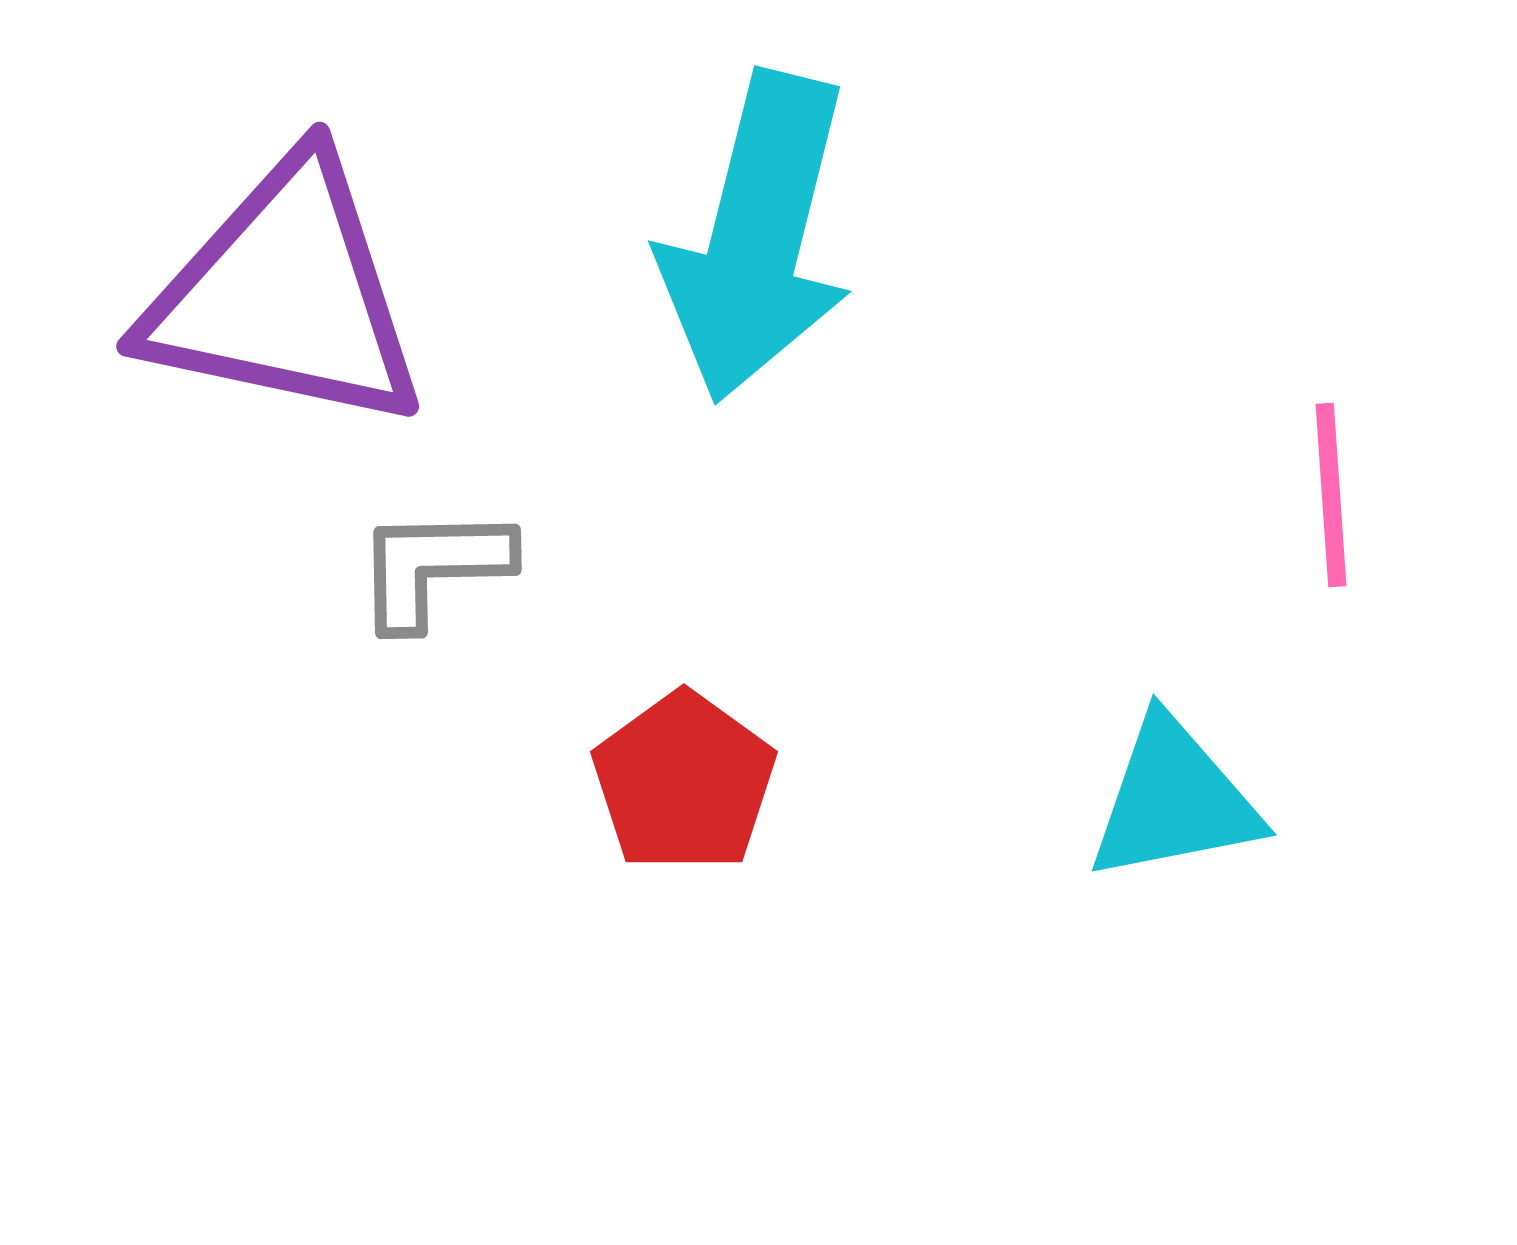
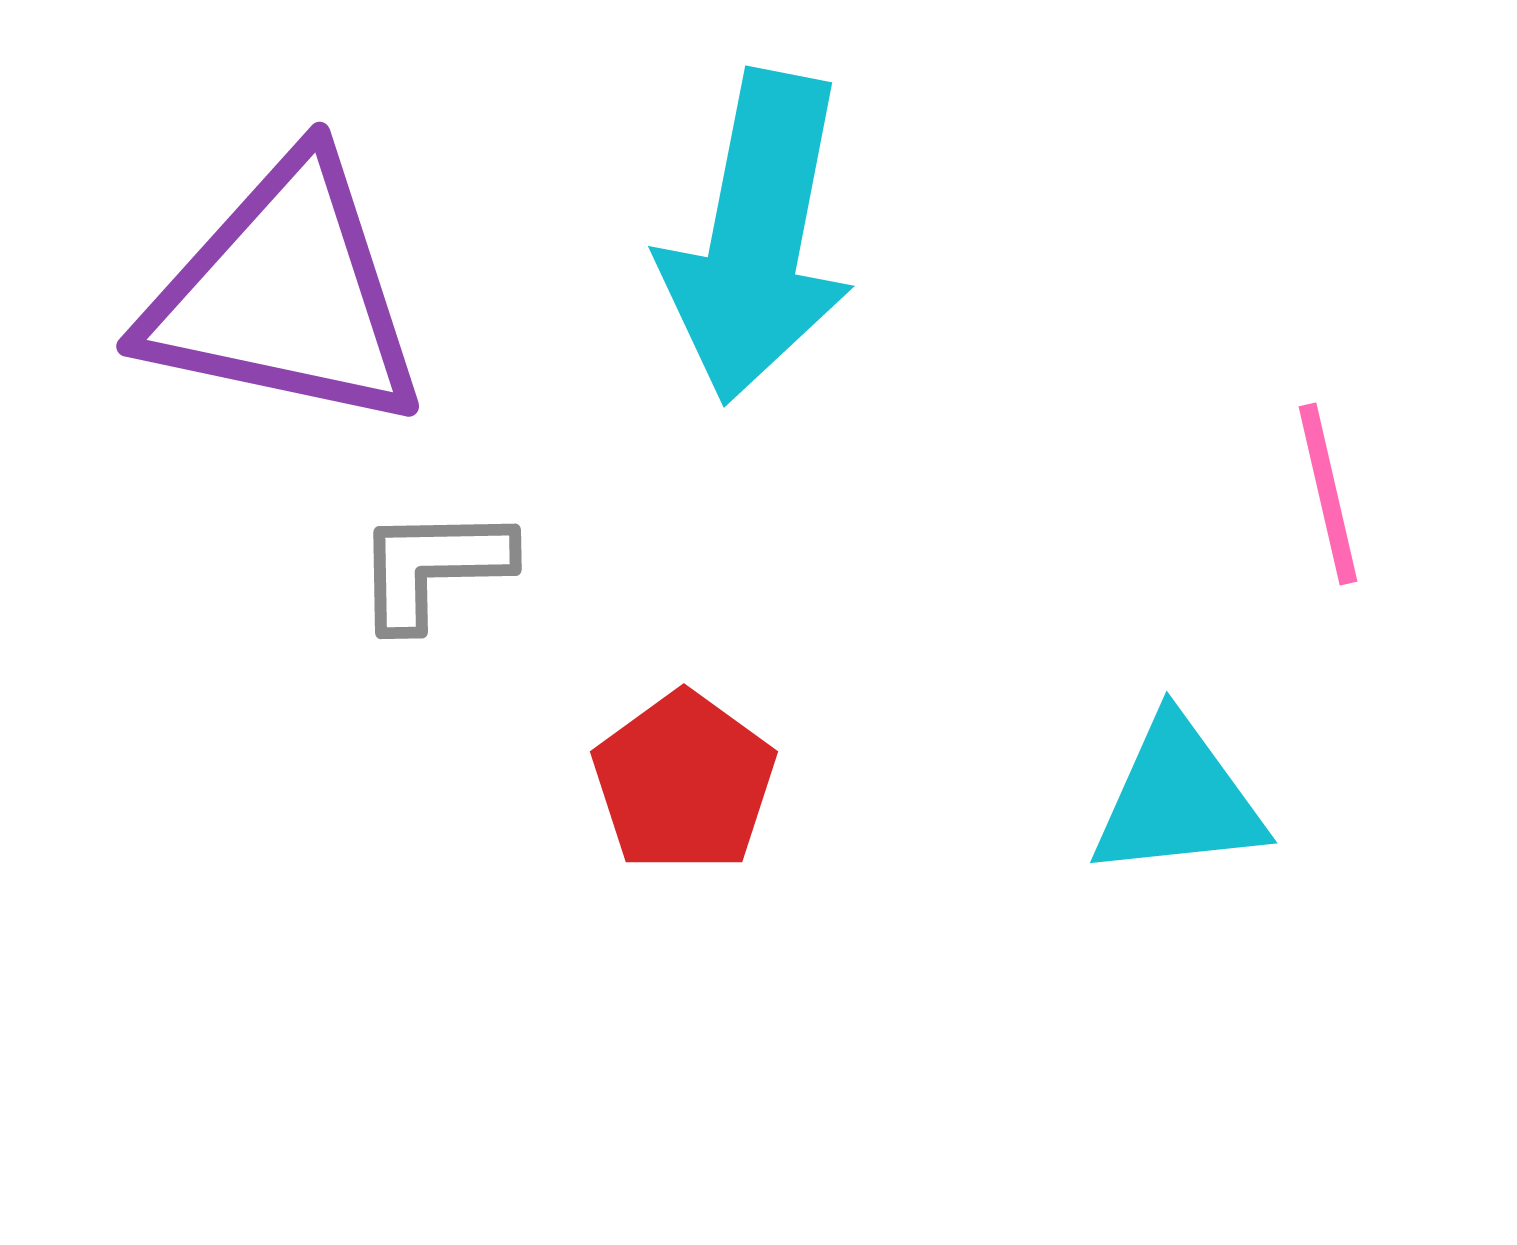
cyan arrow: rotated 3 degrees counterclockwise
pink line: moved 3 px left, 1 px up; rotated 9 degrees counterclockwise
cyan triangle: moved 4 px right, 1 px up; rotated 5 degrees clockwise
